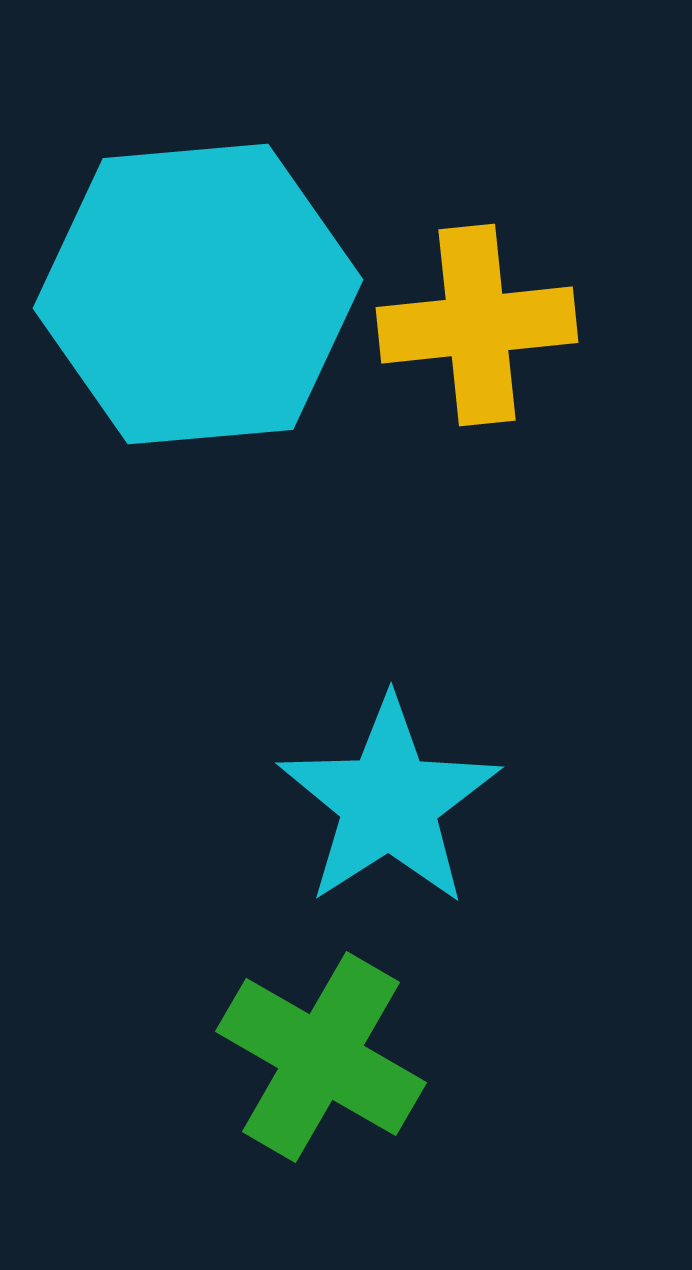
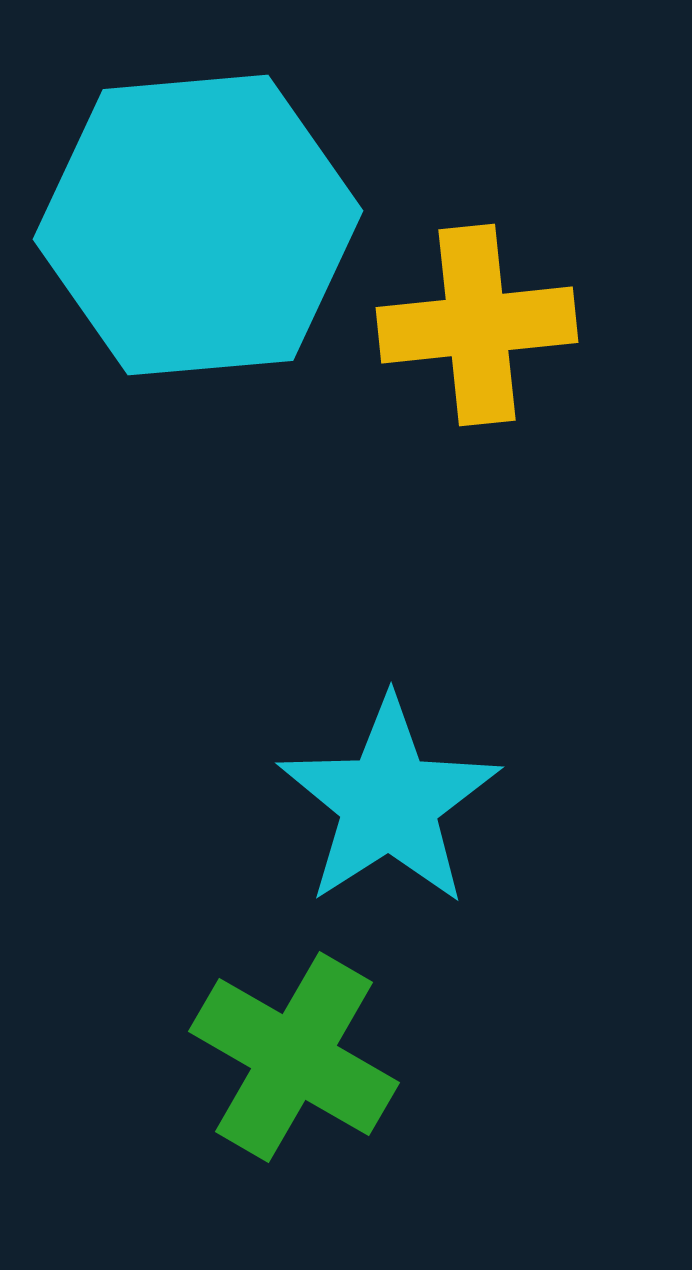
cyan hexagon: moved 69 px up
green cross: moved 27 px left
